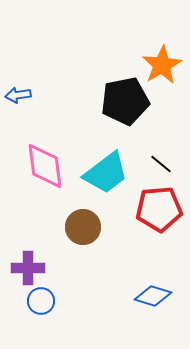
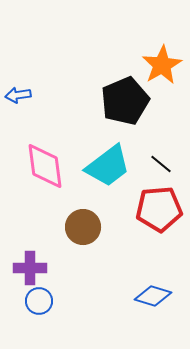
black pentagon: rotated 12 degrees counterclockwise
cyan trapezoid: moved 2 px right, 7 px up
purple cross: moved 2 px right
blue circle: moved 2 px left
